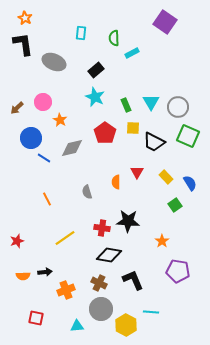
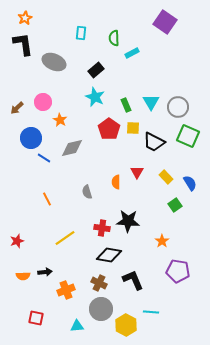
orange star at (25, 18): rotated 16 degrees clockwise
red pentagon at (105, 133): moved 4 px right, 4 px up
